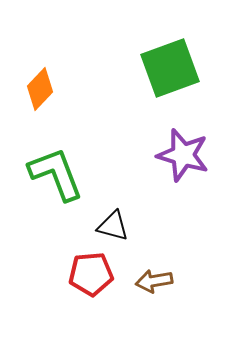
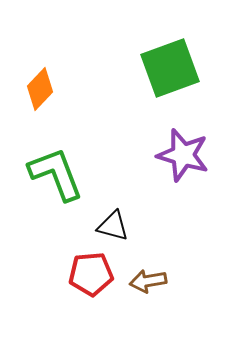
brown arrow: moved 6 px left
